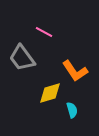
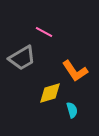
gray trapezoid: rotated 84 degrees counterclockwise
